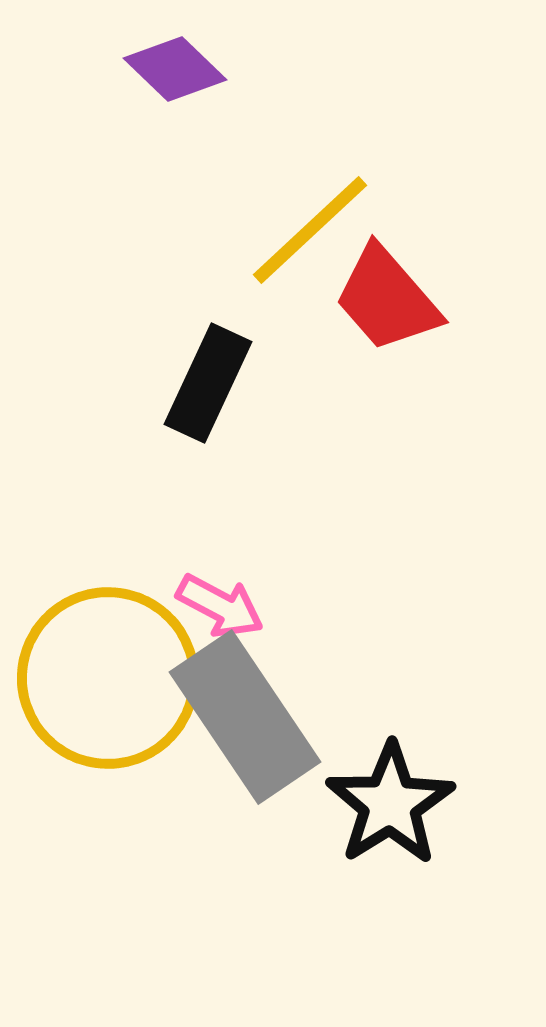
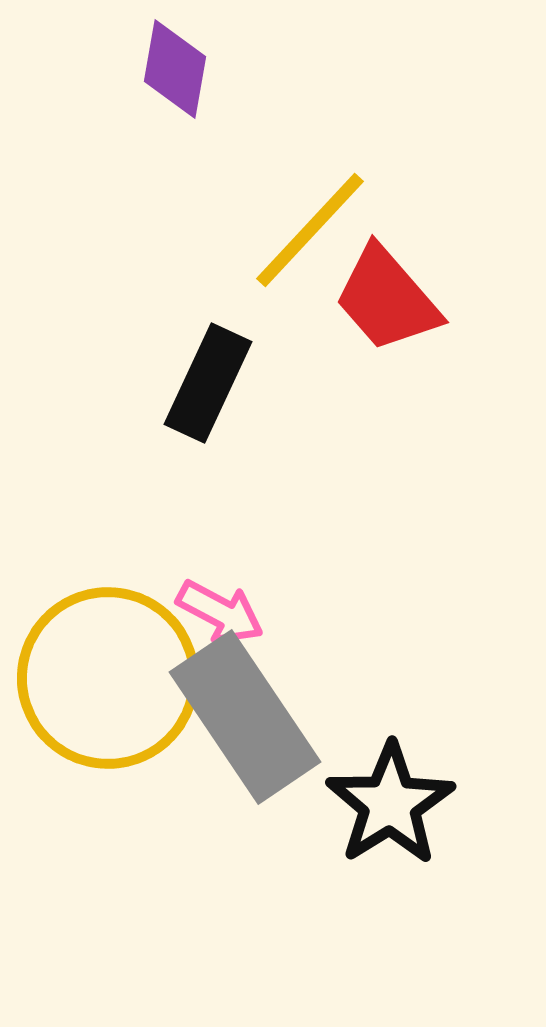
purple diamond: rotated 56 degrees clockwise
yellow line: rotated 4 degrees counterclockwise
pink arrow: moved 6 px down
